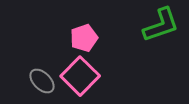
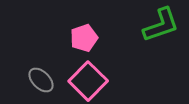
pink square: moved 8 px right, 5 px down
gray ellipse: moved 1 px left, 1 px up
